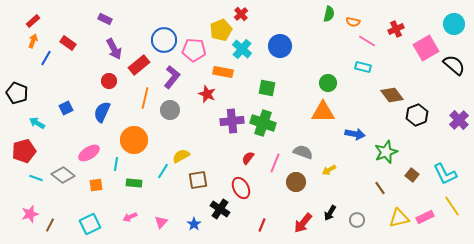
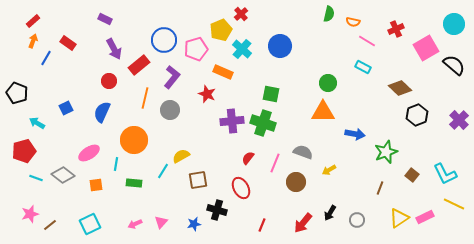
pink pentagon at (194, 50): moved 2 px right, 1 px up; rotated 20 degrees counterclockwise
cyan rectangle at (363, 67): rotated 14 degrees clockwise
orange rectangle at (223, 72): rotated 12 degrees clockwise
green square at (267, 88): moved 4 px right, 6 px down
brown diamond at (392, 95): moved 8 px right, 7 px up; rotated 10 degrees counterclockwise
brown line at (380, 188): rotated 56 degrees clockwise
yellow line at (452, 206): moved 2 px right, 2 px up; rotated 30 degrees counterclockwise
black cross at (220, 209): moved 3 px left, 1 px down; rotated 18 degrees counterclockwise
pink arrow at (130, 217): moved 5 px right, 7 px down
yellow triangle at (399, 218): rotated 20 degrees counterclockwise
blue star at (194, 224): rotated 24 degrees clockwise
brown line at (50, 225): rotated 24 degrees clockwise
